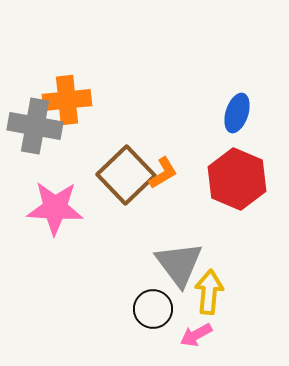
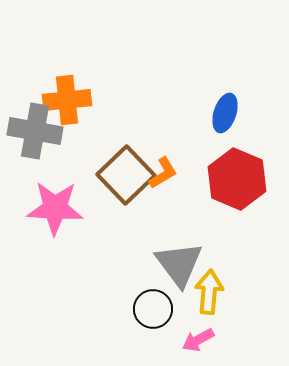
blue ellipse: moved 12 px left
gray cross: moved 5 px down
pink arrow: moved 2 px right, 5 px down
